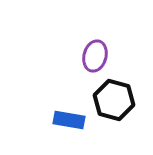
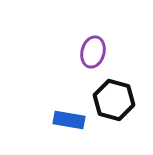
purple ellipse: moved 2 px left, 4 px up
